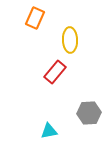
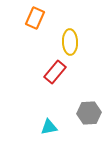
yellow ellipse: moved 2 px down
cyan triangle: moved 4 px up
